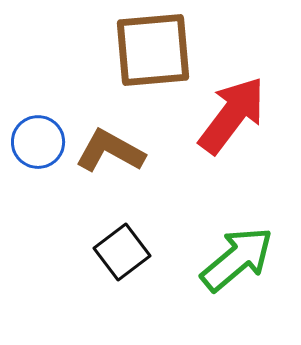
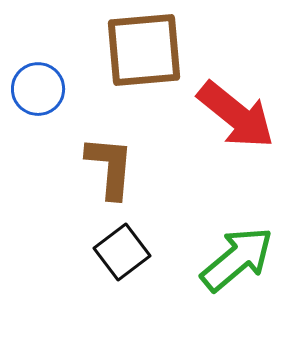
brown square: moved 9 px left
red arrow: moved 4 px right; rotated 92 degrees clockwise
blue circle: moved 53 px up
brown L-shape: moved 16 px down; rotated 66 degrees clockwise
